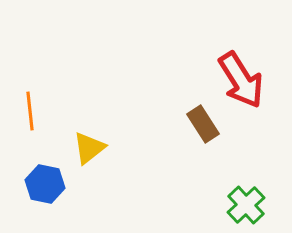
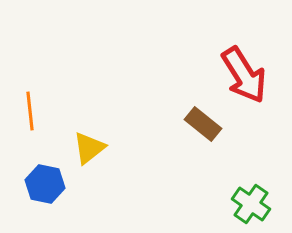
red arrow: moved 3 px right, 5 px up
brown rectangle: rotated 18 degrees counterclockwise
green cross: moved 5 px right, 1 px up; rotated 12 degrees counterclockwise
